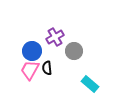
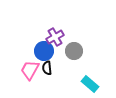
blue circle: moved 12 px right
